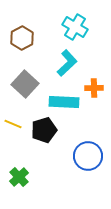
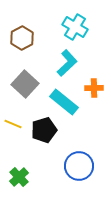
cyan rectangle: rotated 36 degrees clockwise
blue circle: moved 9 px left, 10 px down
